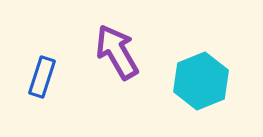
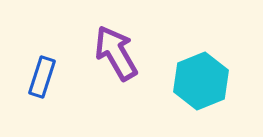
purple arrow: moved 1 px left, 1 px down
